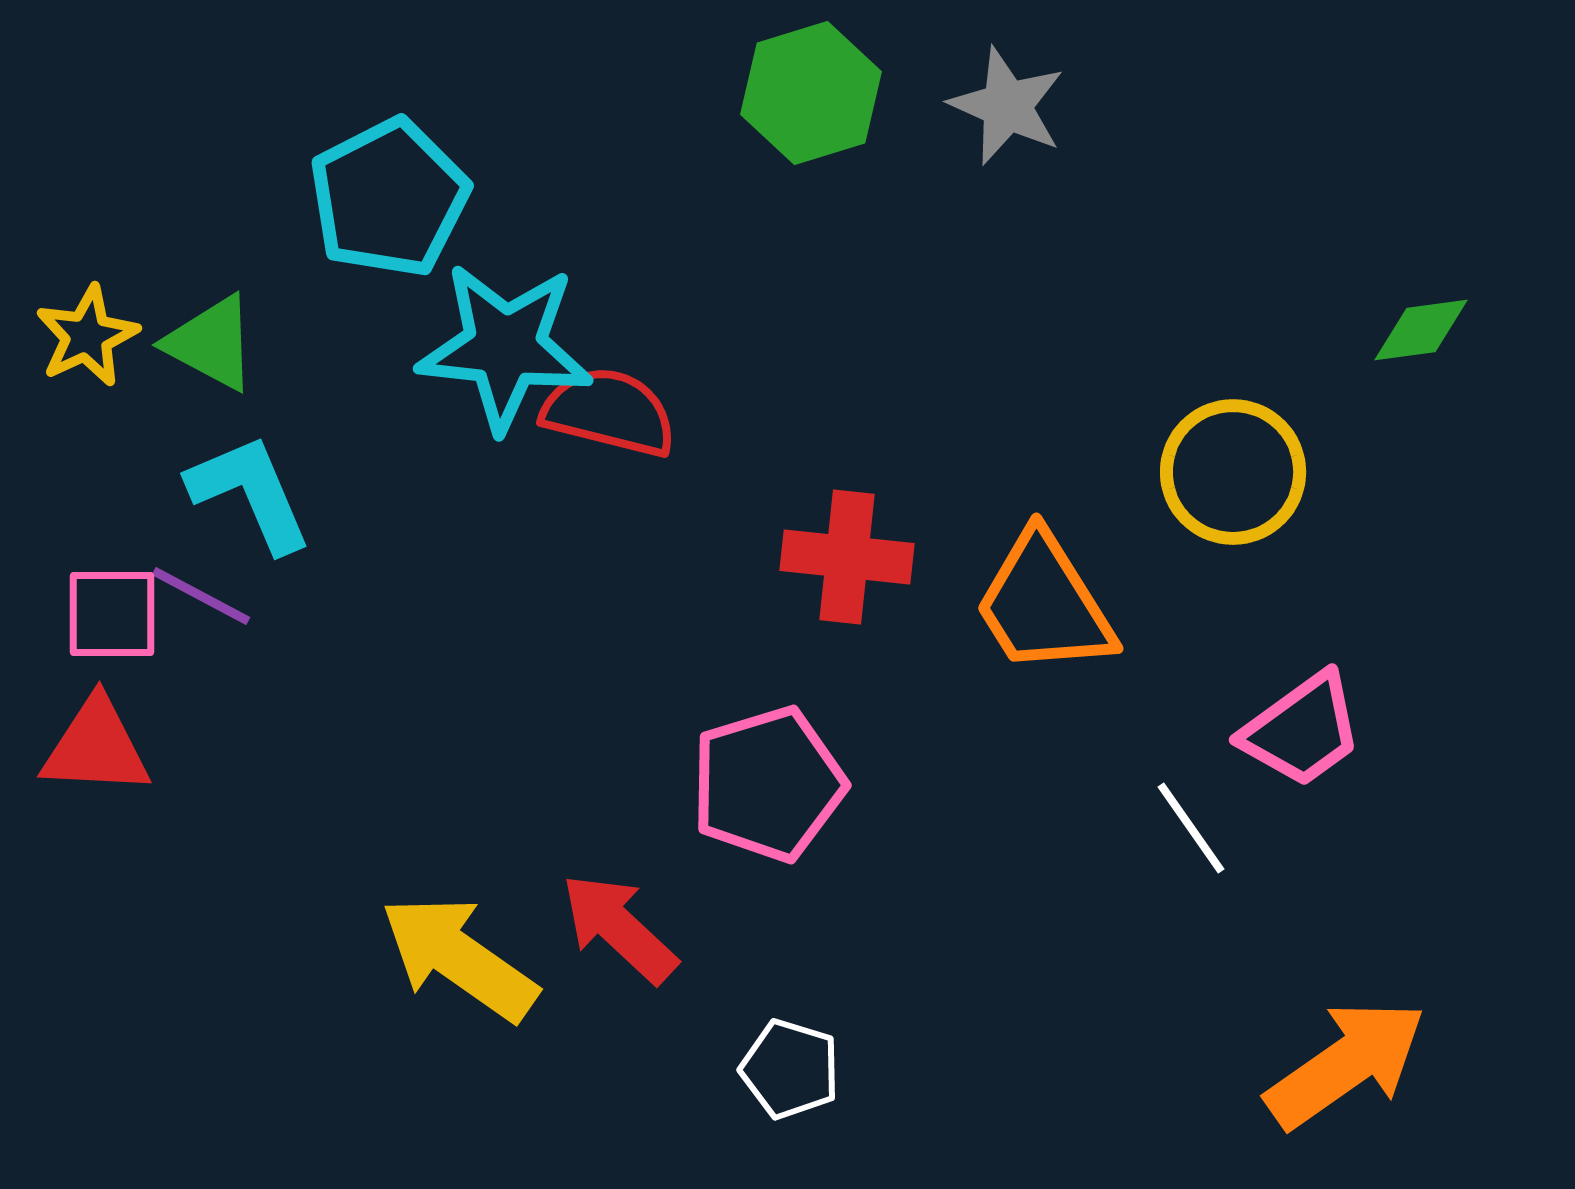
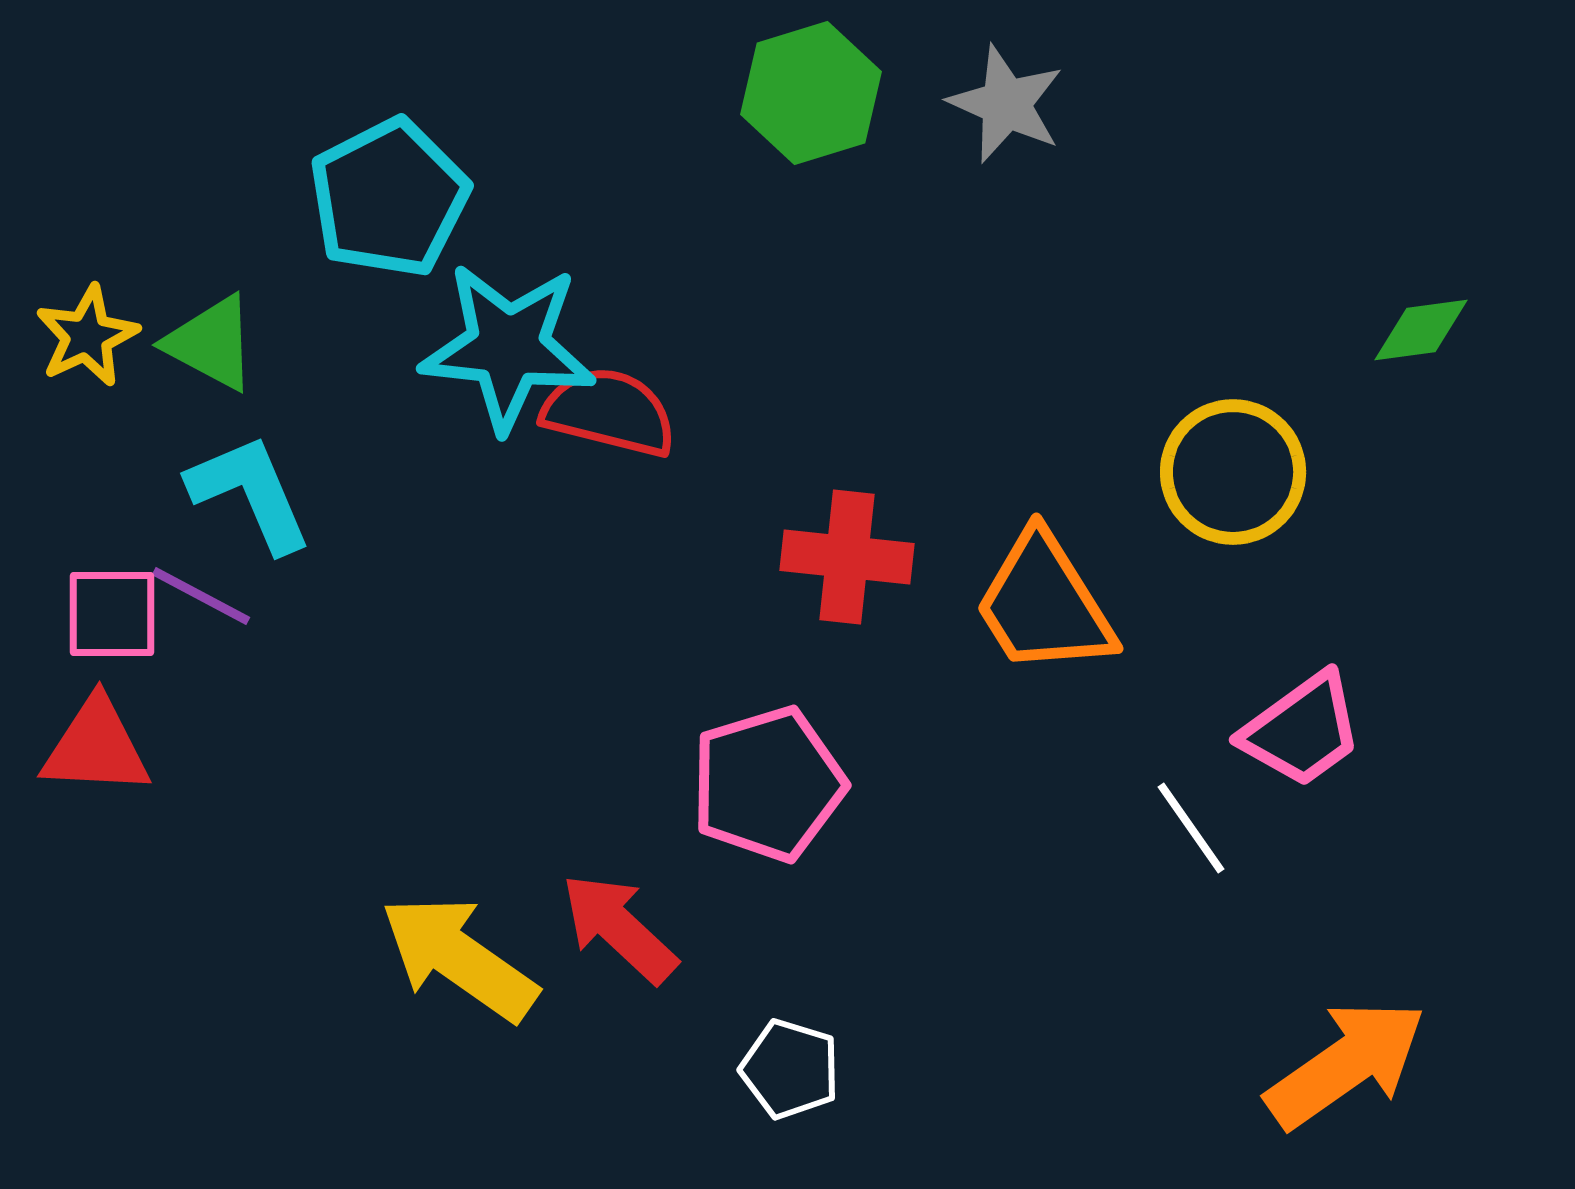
gray star: moved 1 px left, 2 px up
cyan star: moved 3 px right
